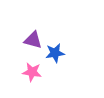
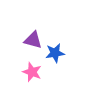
pink star: rotated 12 degrees clockwise
